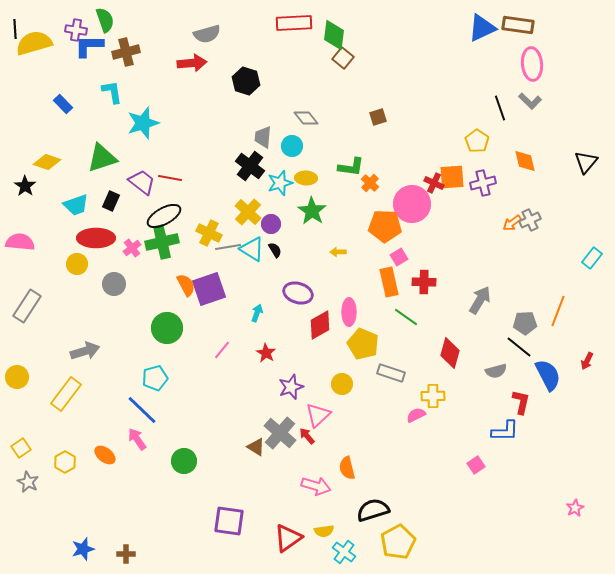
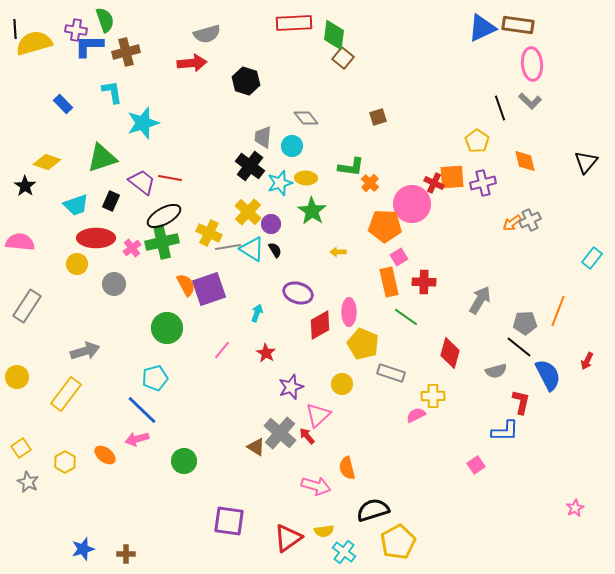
pink arrow at (137, 439): rotated 70 degrees counterclockwise
